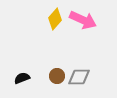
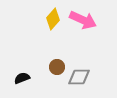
yellow diamond: moved 2 px left
brown circle: moved 9 px up
